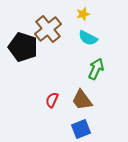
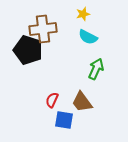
brown cross: moved 5 px left; rotated 32 degrees clockwise
cyan semicircle: moved 1 px up
black pentagon: moved 5 px right, 3 px down
brown trapezoid: moved 2 px down
blue square: moved 17 px left, 9 px up; rotated 30 degrees clockwise
